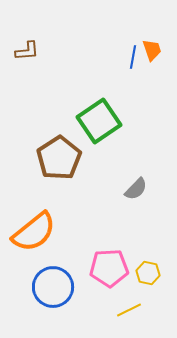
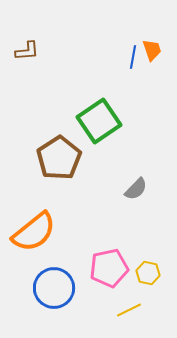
pink pentagon: rotated 9 degrees counterclockwise
blue circle: moved 1 px right, 1 px down
